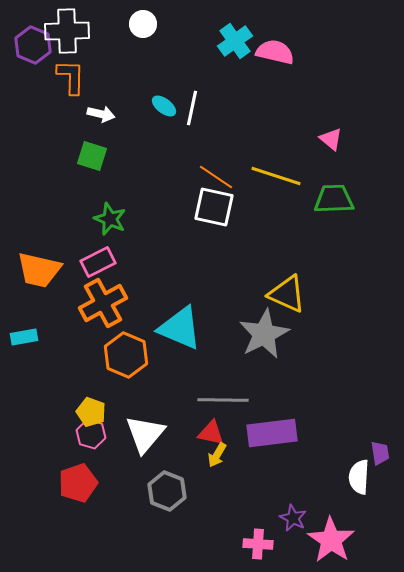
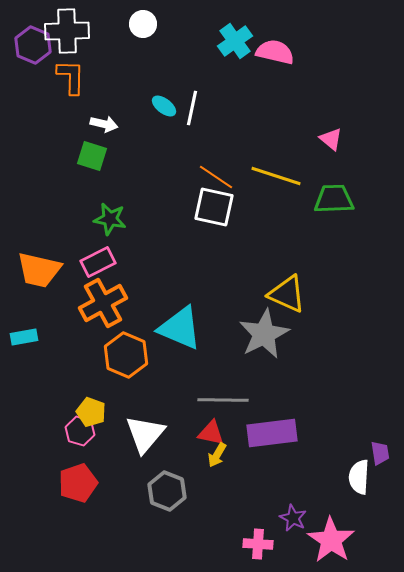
white arrow: moved 3 px right, 10 px down
green star: rotated 12 degrees counterclockwise
pink hexagon: moved 11 px left, 3 px up
